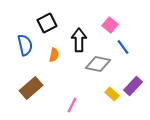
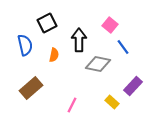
yellow rectangle: moved 8 px down
